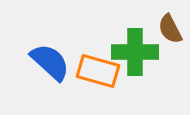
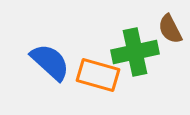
green cross: rotated 12 degrees counterclockwise
orange rectangle: moved 4 px down
